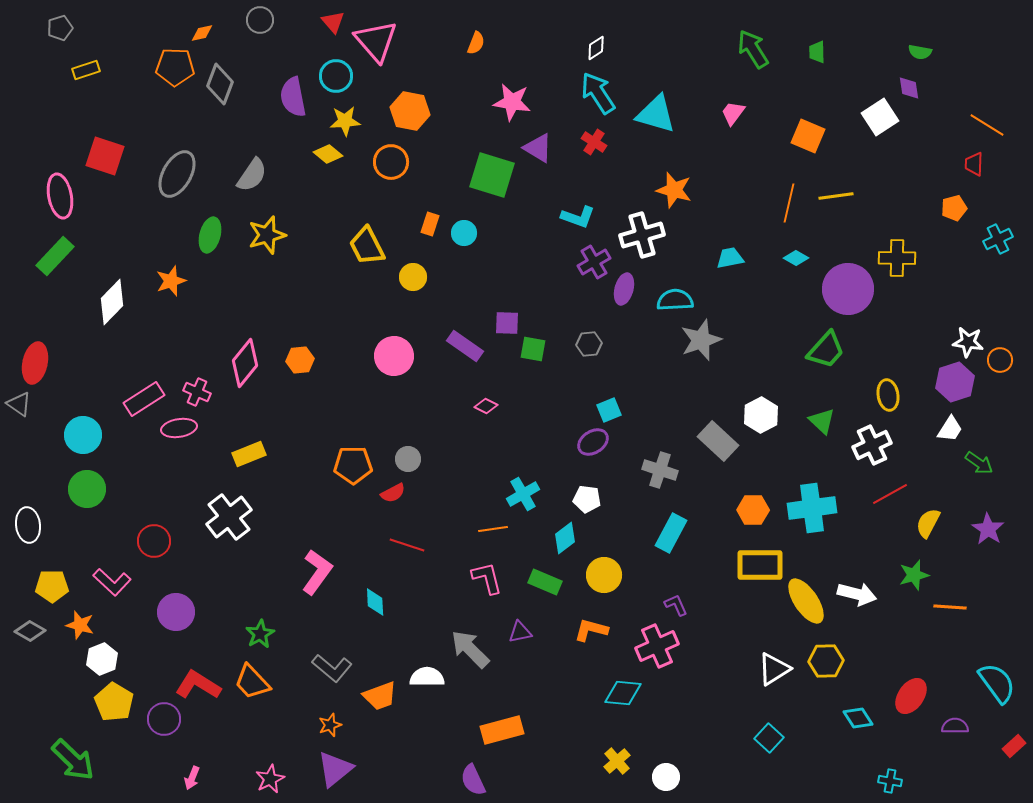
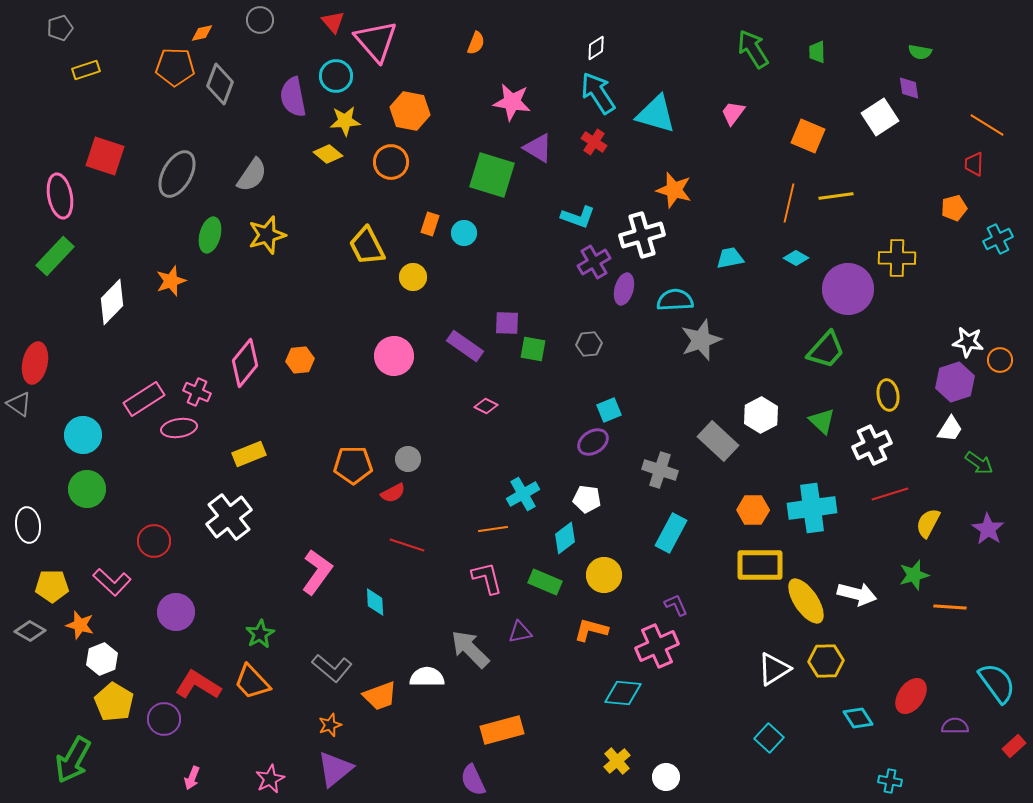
red line at (890, 494): rotated 12 degrees clockwise
green arrow at (73, 760): rotated 75 degrees clockwise
